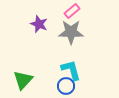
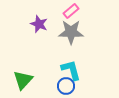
pink rectangle: moved 1 px left
